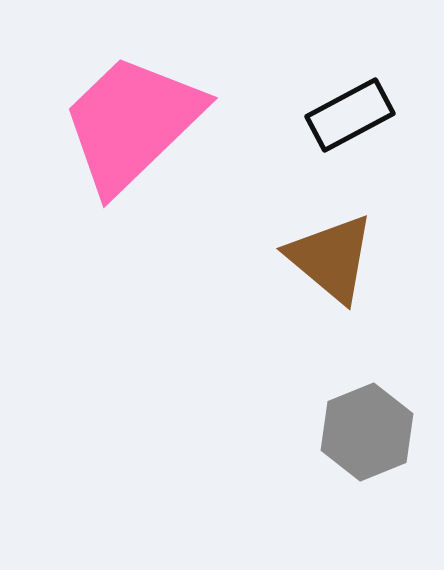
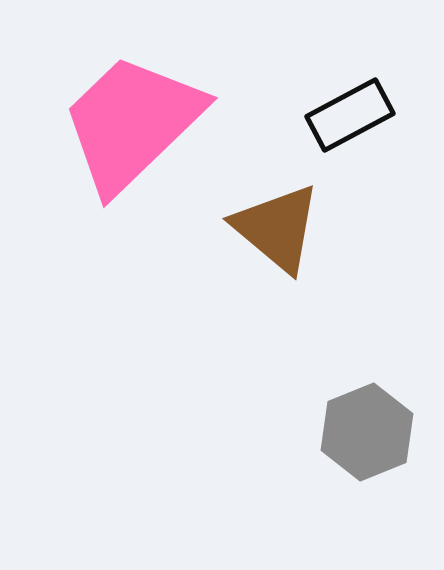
brown triangle: moved 54 px left, 30 px up
